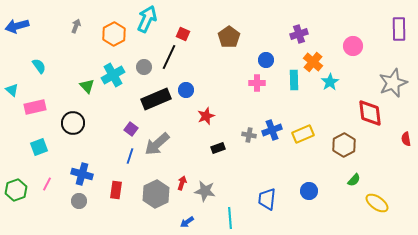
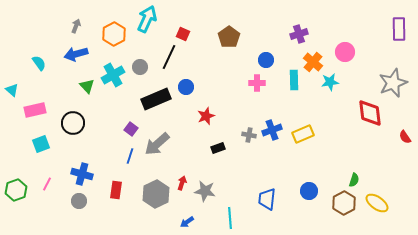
blue arrow at (17, 26): moved 59 px right, 28 px down
pink circle at (353, 46): moved 8 px left, 6 px down
cyan semicircle at (39, 66): moved 3 px up
gray circle at (144, 67): moved 4 px left
cyan star at (330, 82): rotated 24 degrees clockwise
blue circle at (186, 90): moved 3 px up
pink rectangle at (35, 107): moved 3 px down
red semicircle at (406, 139): moved 1 px left, 2 px up; rotated 24 degrees counterclockwise
brown hexagon at (344, 145): moved 58 px down
cyan square at (39, 147): moved 2 px right, 3 px up
green semicircle at (354, 180): rotated 24 degrees counterclockwise
